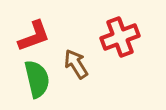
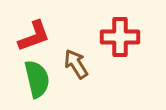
red cross: rotated 21 degrees clockwise
